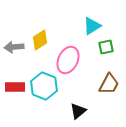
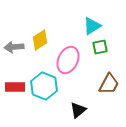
green square: moved 6 px left
black triangle: moved 1 px up
